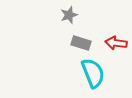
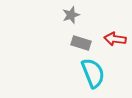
gray star: moved 2 px right
red arrow: moved 1 px left, 4 px up
